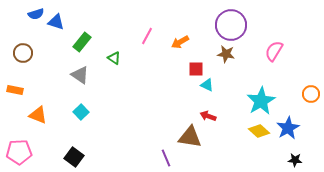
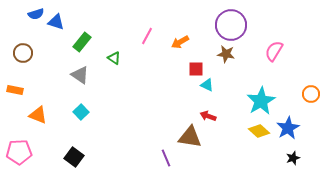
black star: moved 2 px left, 2 px up; rotated 24 degrees counterclockwise
